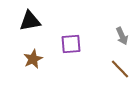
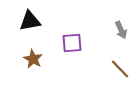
gray arrow: moved 1 px left, 6 px up
purple square: moved 1 px right, 1 px up
brown star: rotated 18 degrees counterclockwise
